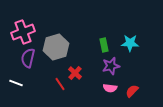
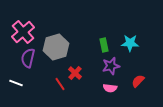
pink cross: rotated 20 degrees counterclockwise
red semicircle: moved 6 px right, 10 px up
